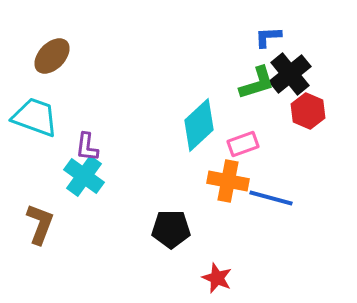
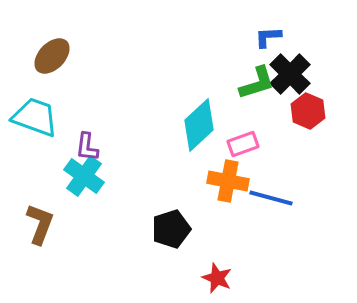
black cross: rotated 6 degrees counterclockwise
black pentagon: rotated 18 degrees counterclockwise
